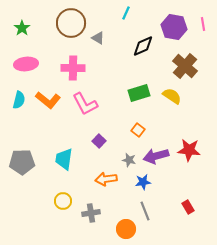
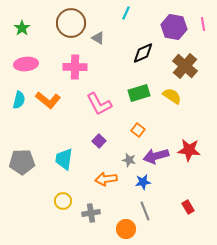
black diamond: moved 7 px down
pink cross: moved 2 px right, 1 px up
pink L-shape: moved 14 px right
